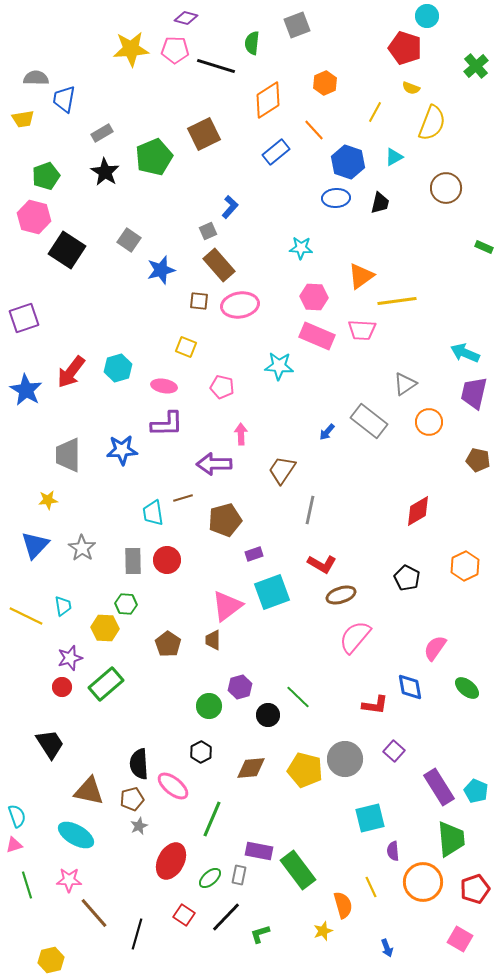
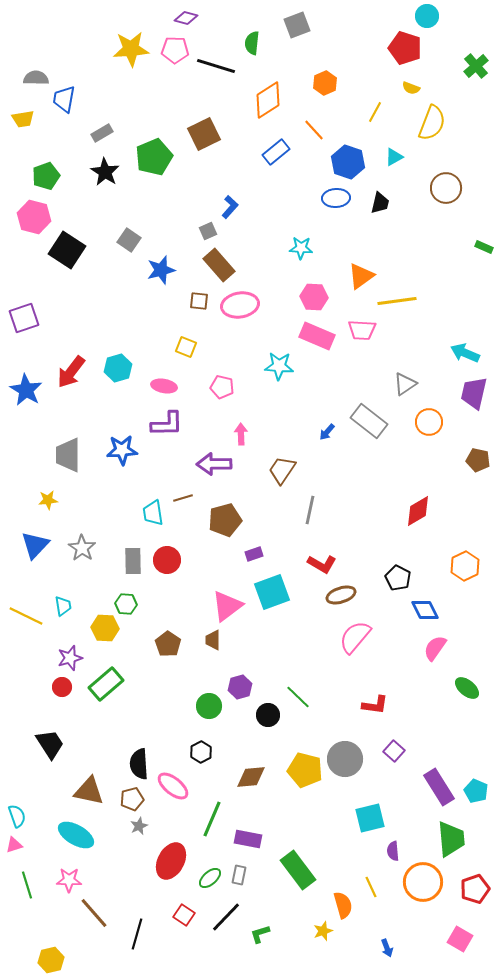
black pentagon at (407, 578): moved 9 px left
blue diamond at (410, 687): moved 15 px right, 77 px up; rotated 16 degrees counterclockwise
brown diamond at (251, 768): moved 9 px down
purple rectangle at (259, 851): moved 11 px left, 12 px up
